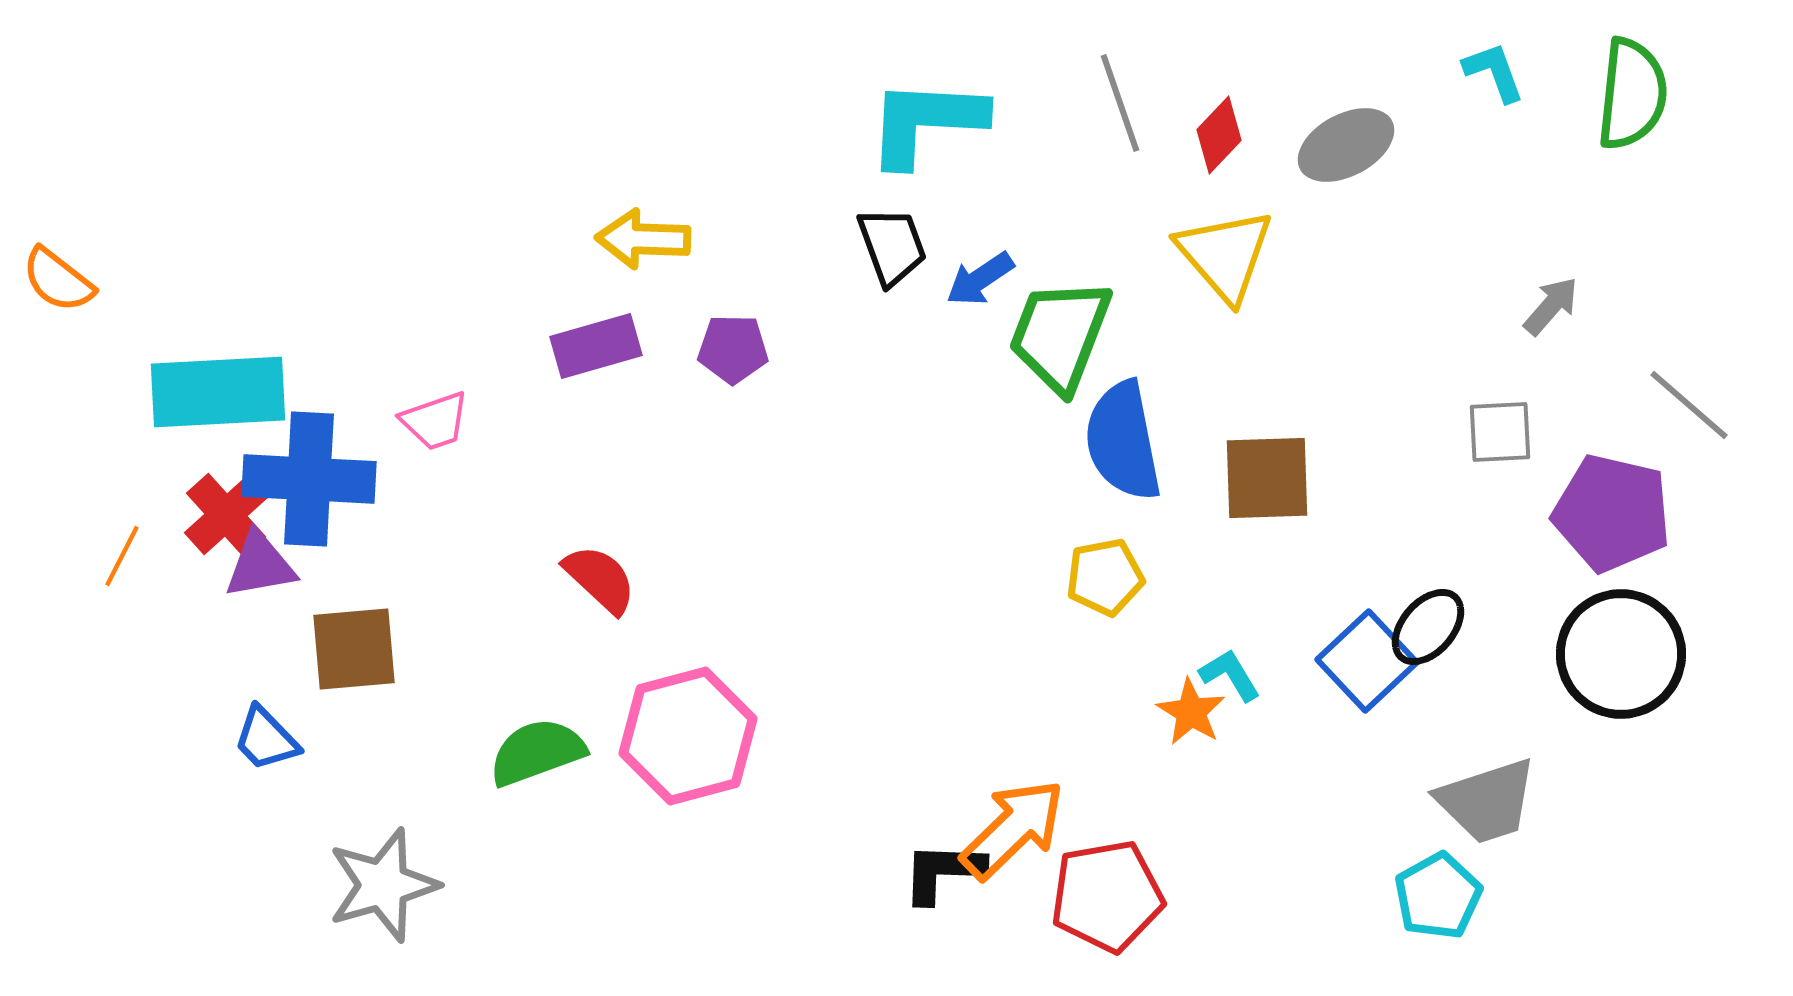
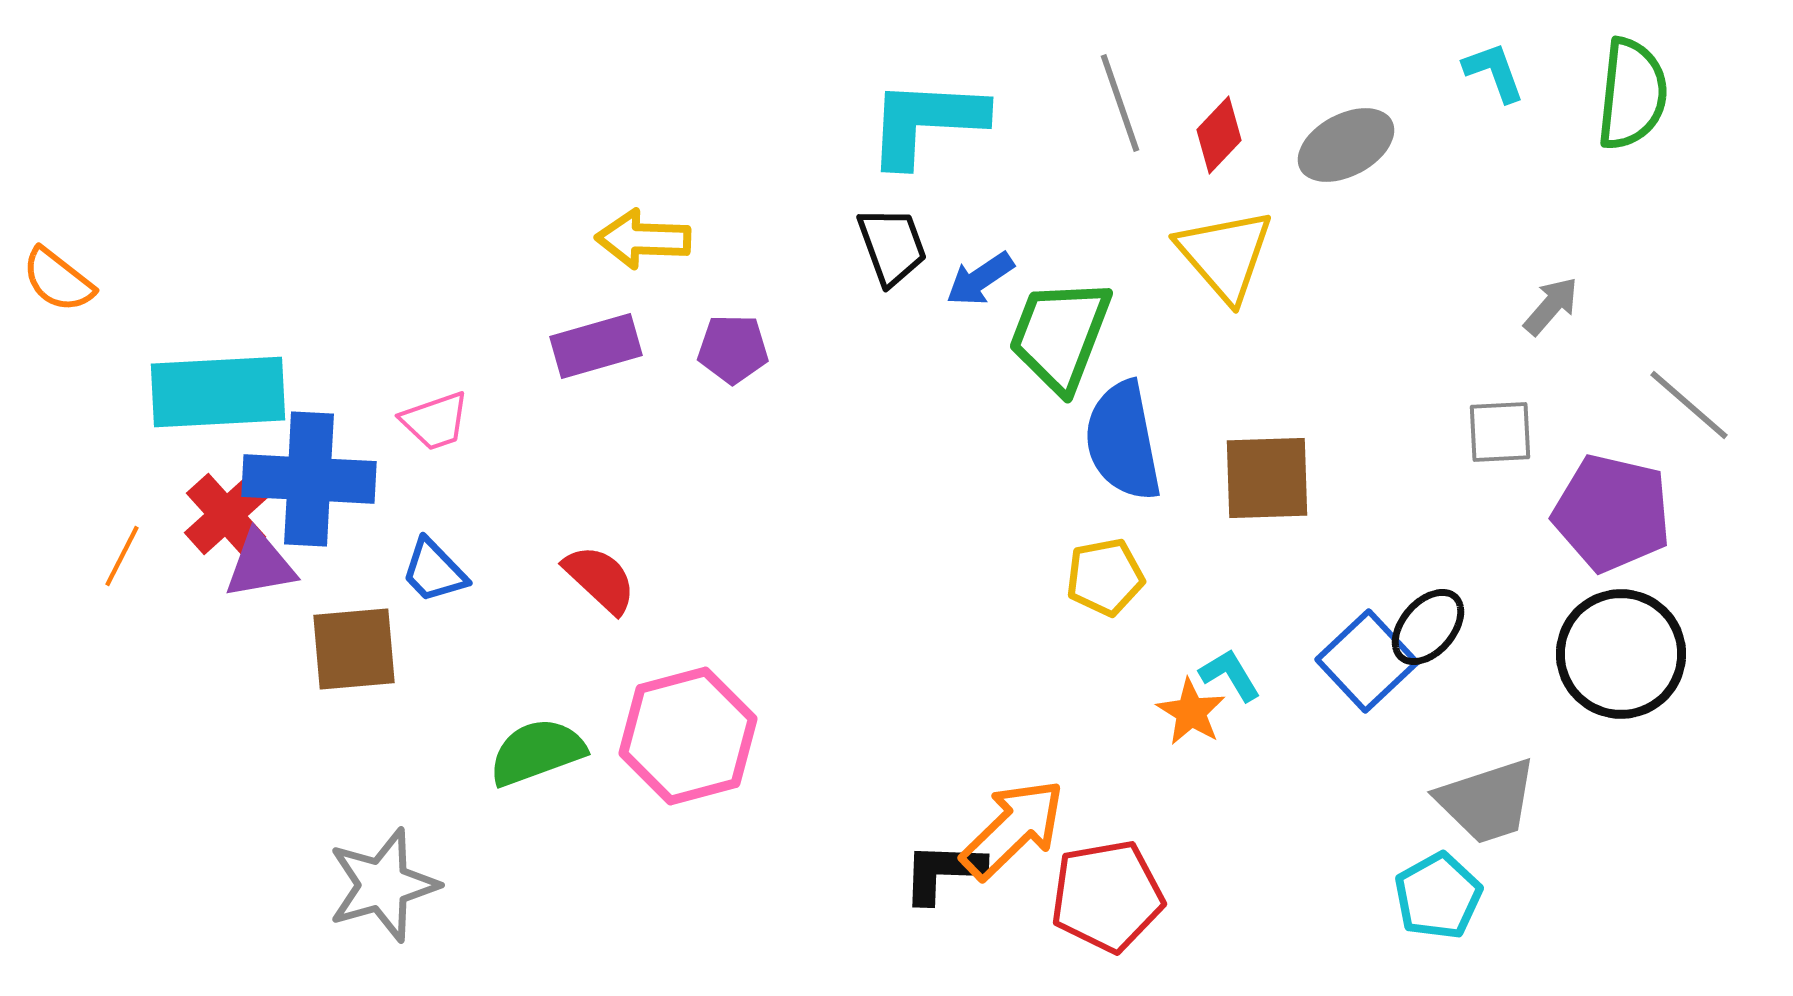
blue trapezoid at (266, 739): moved 168 px right, 168 px up
